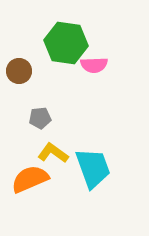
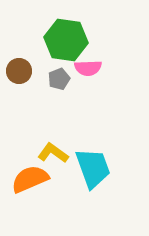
green hexagon: moved 3 px up
pink semicircle: moved 6 px left, 3 px down
gray pentagon: moved 19 px right, 39 px up; rotated 15 degrees counterclockwise
